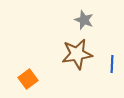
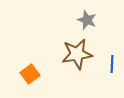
gray star: moved 3 px right
orange square: moved 2 px right, 5 px up
